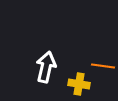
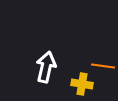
yellow cross: moved 3 px right
